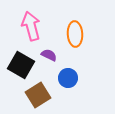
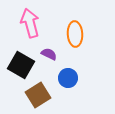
pink arrow: moved 1 px left, 3 px up
purple semicircle: moved 1 px up
